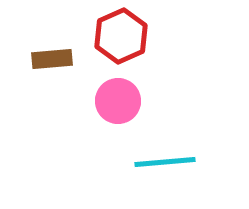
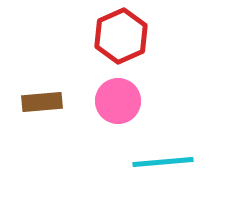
brown rectangle: moved 10 px left, 43 px down
cyan line: moved 2 px left
